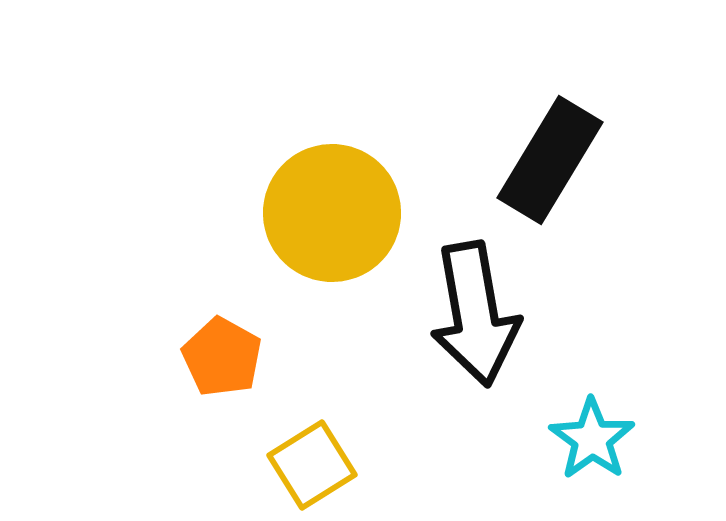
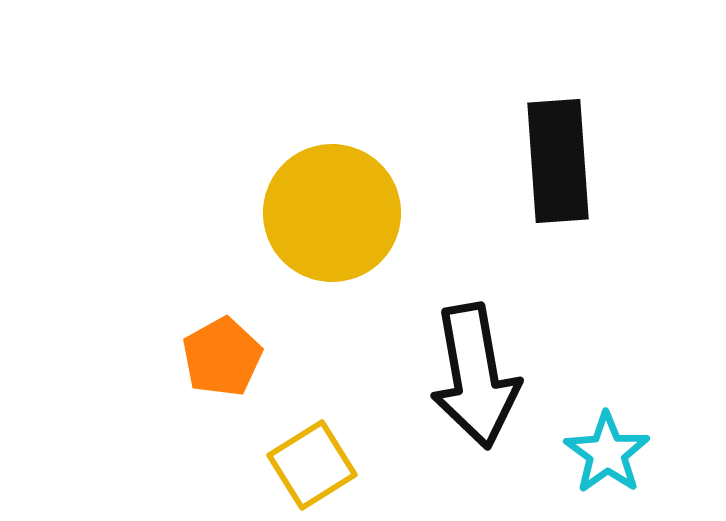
black rectangle: moved 8 px right, 1 px down; rotated 35 degrees counterclockwise
black arrow: moved 62 px down
orange pentagon: rotated 14 degrees clockwise
cyan star: moved 15 px right, 14 px down
